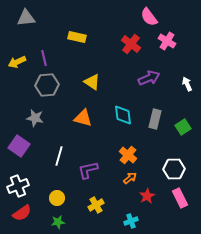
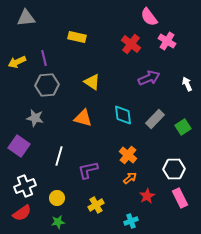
gray rectangle: rotated 30 degrees clockwise
white cross: moved 7 px right
